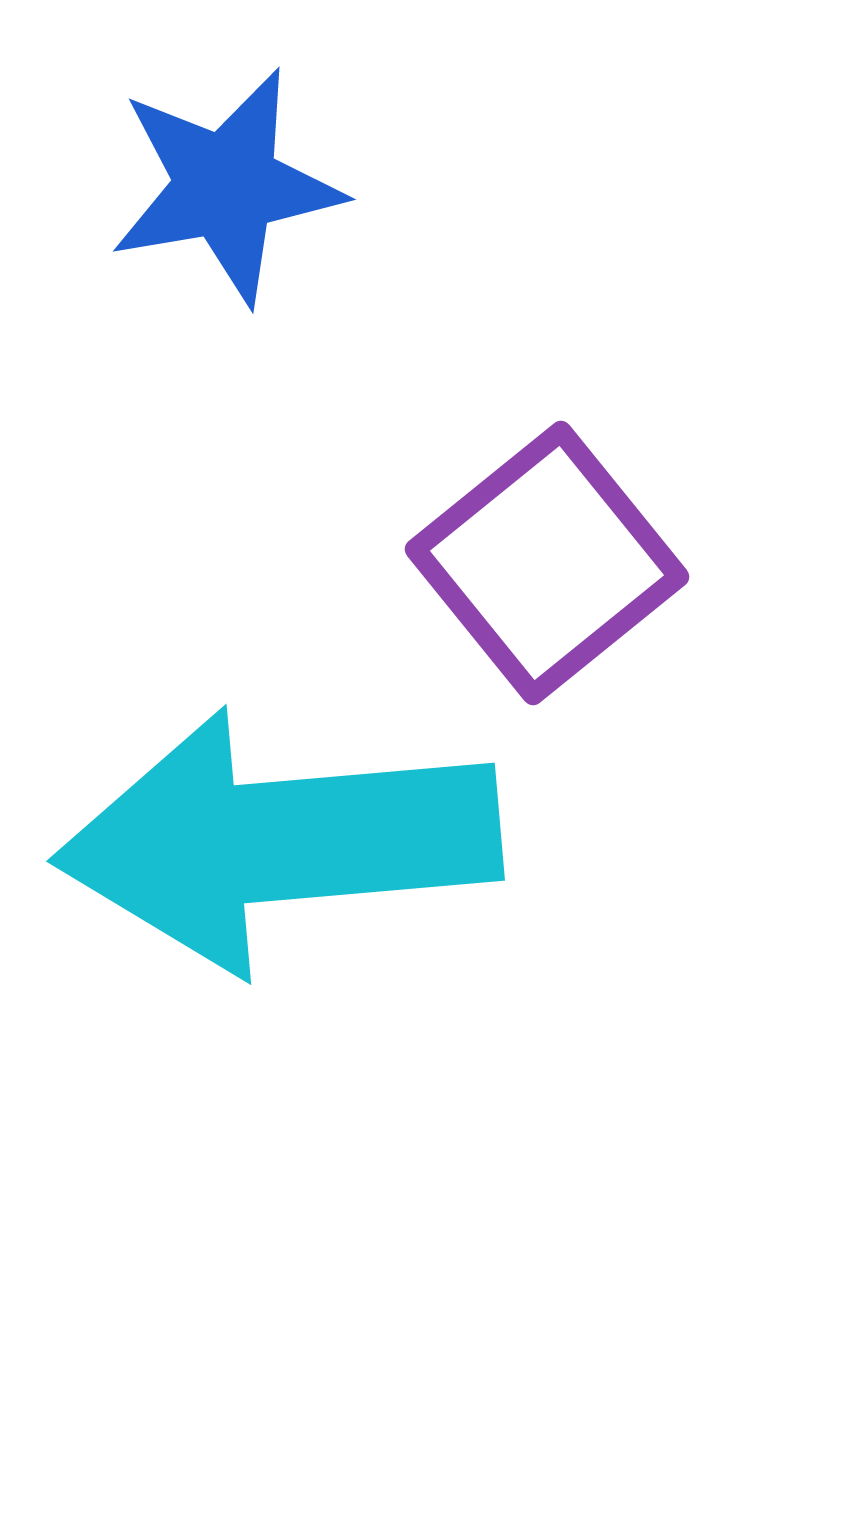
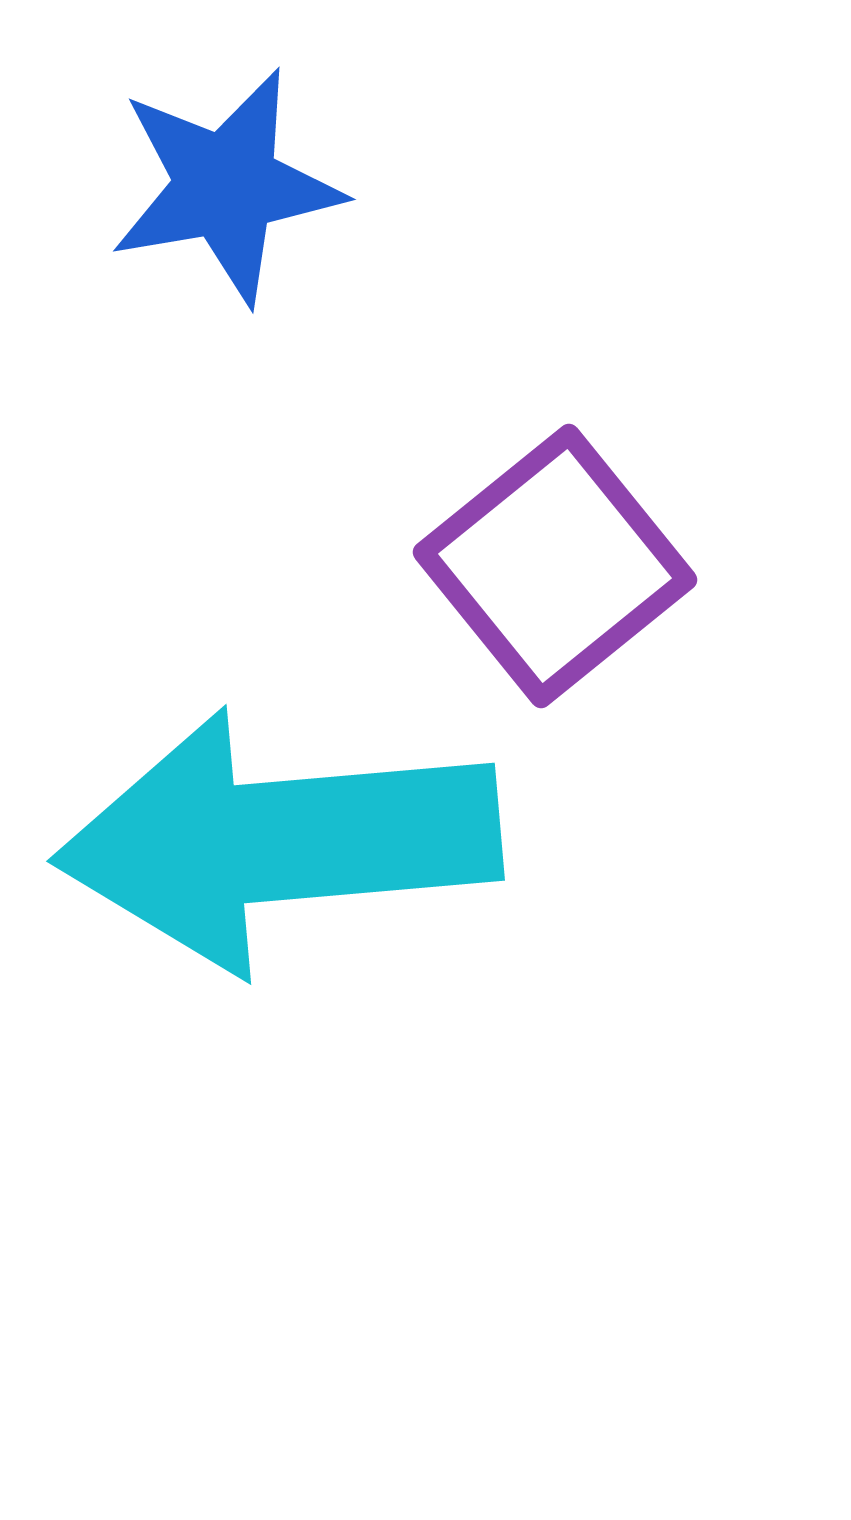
purple square: moved 8 px right, 3 px down
